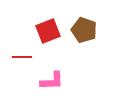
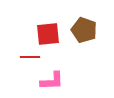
red square: moved 3 px down; rotated 15 degrees clockwise
red line: moved 8 px right
